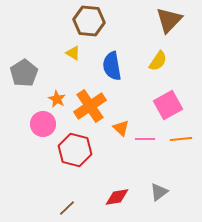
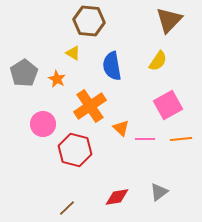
orange star: moved 20 px up
